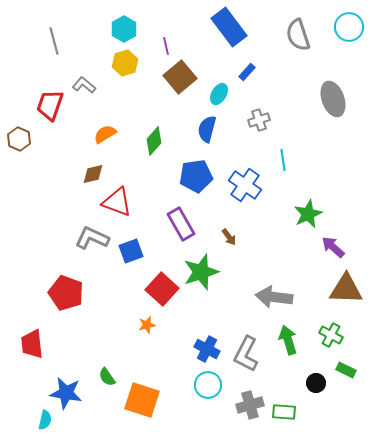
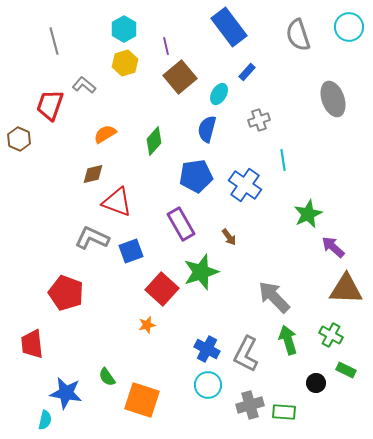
gray arrow at (274, 297): rotated 39 degrees clockwise
